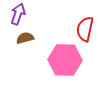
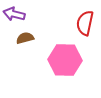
purple arrow: moved 4 px left; rotated 95 degrees counterclockwise
red semicircle: moved 6 px up
